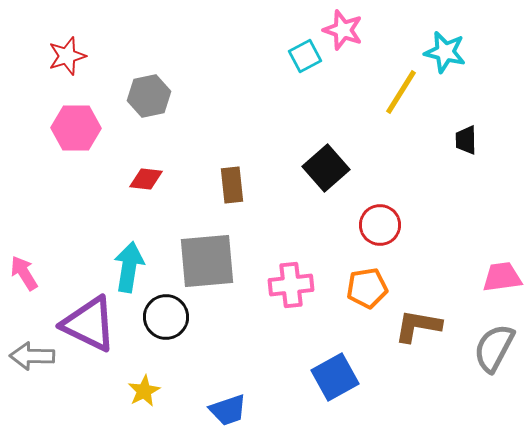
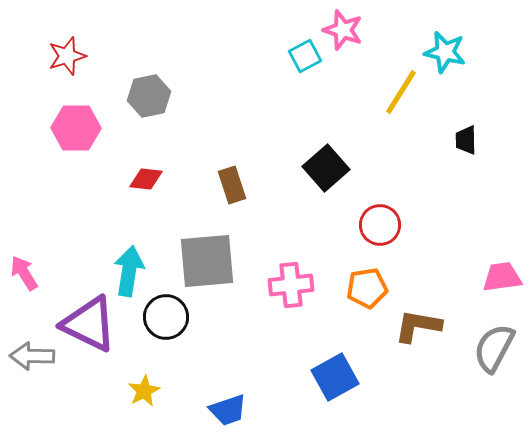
brown rectangle: rotated 12 degrees counterclockwise
cyan arrow: moved 4 px down
